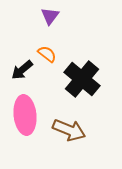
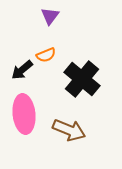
orange semicircle: moved 1 px left, 1 px down; rotated 120 degrees clockwise
pink ellipse: moved 1 px left, 1 px up
